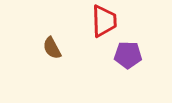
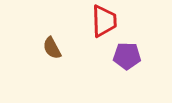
purple pentagon: moved 1 px left, 1 px down
